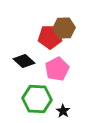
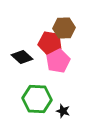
red pentagon: moved 6 px down; rotated 10 degrees clockwise
black diamond: moved 2 px left, 4 px up
pink pentagon: moved 1 px right, 8 px up
black star: rotated 16 degrees counterclockwise
